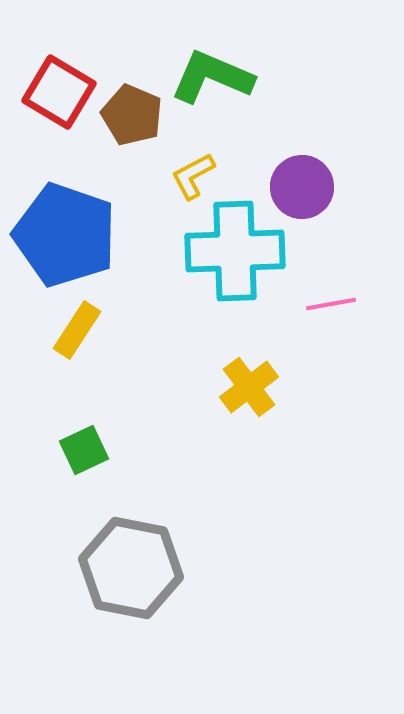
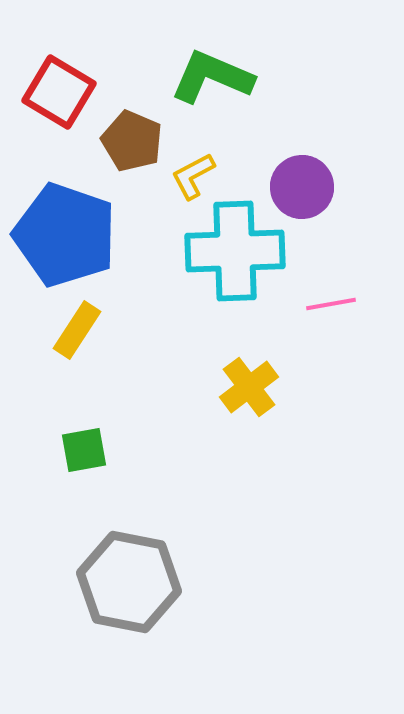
brown pentagon: moved 26 px down
green square: rotated 15 degrees clockwise
gray hexagon: moved 2 px left, 14 px down
